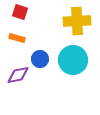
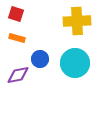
red square: moved 4 px left, 2 px down
cyan circle: moved 2 px right, 3 px down
